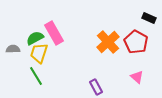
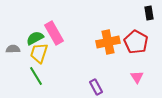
black rectangle: moved 5 px up; rotated 56 degrees clockwise
orange cross: rotated 30 degrees clockwise
pink triangle: rotated 16 degrees clockwise
